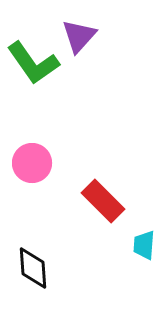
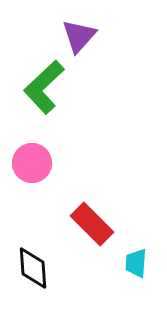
green L-shape: moved 11 px right, 24 px down; rotated 82 degrees clockwise
red rectangle: moved 11 px left, 23 px down
cyan trapezoid: moved 8 px left, 18 px down
